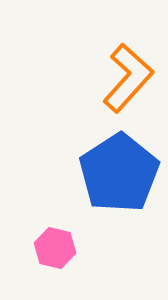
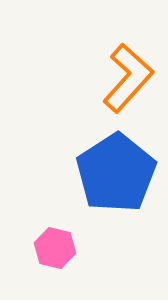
blue pentagon: moved 3 px left
